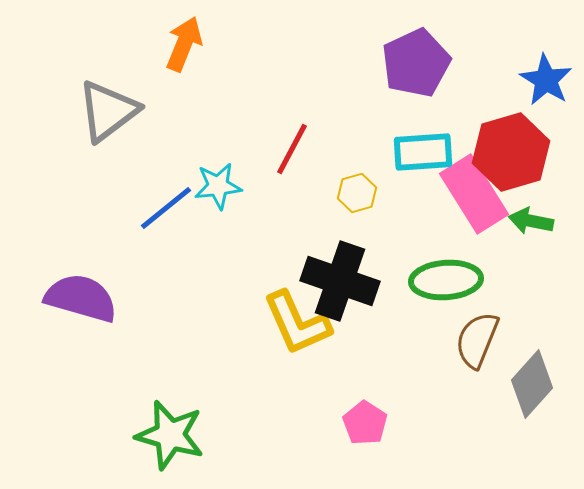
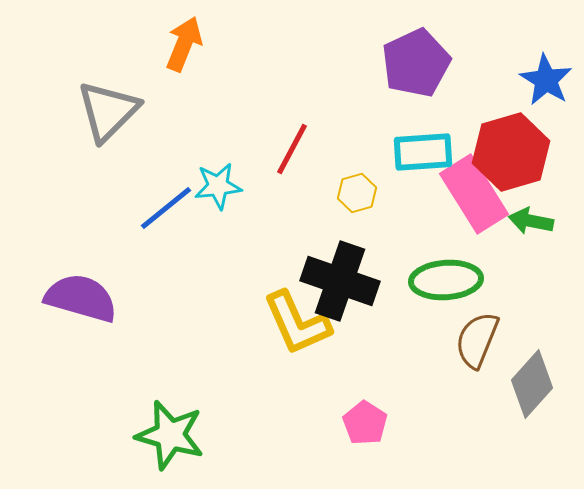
gray triangle: rotated 8 degrees counterclockwise
